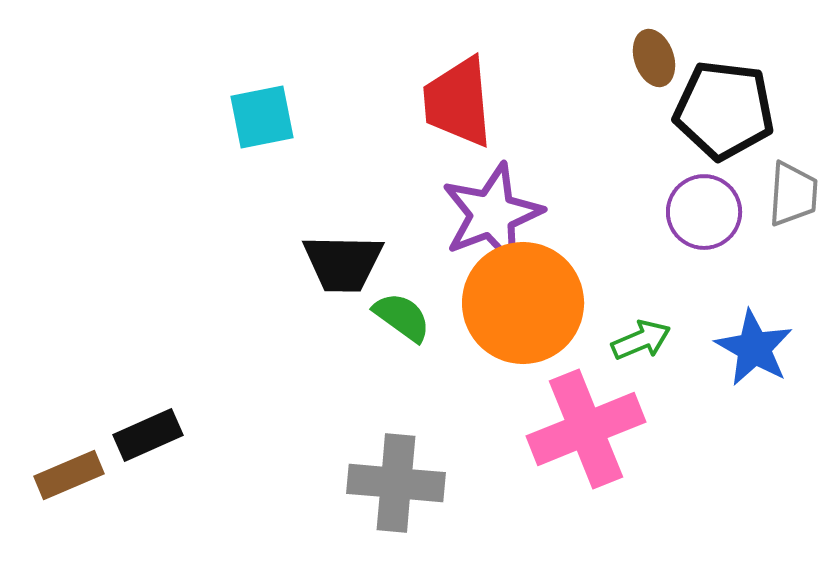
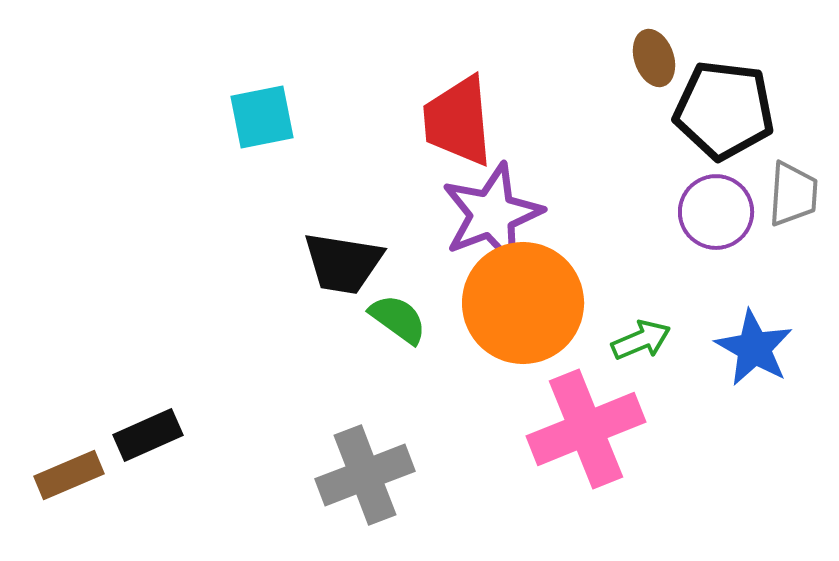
red trapezoid: moved 19 px down
purple circle: moved 12 px right
black trapezoid: rotated 8 degrees clockwise
green semicircle: moved 4 px left, 2 px down
gray cross: moved 31 px left, 8 px up; rotated 26 degrees counterclockwise
